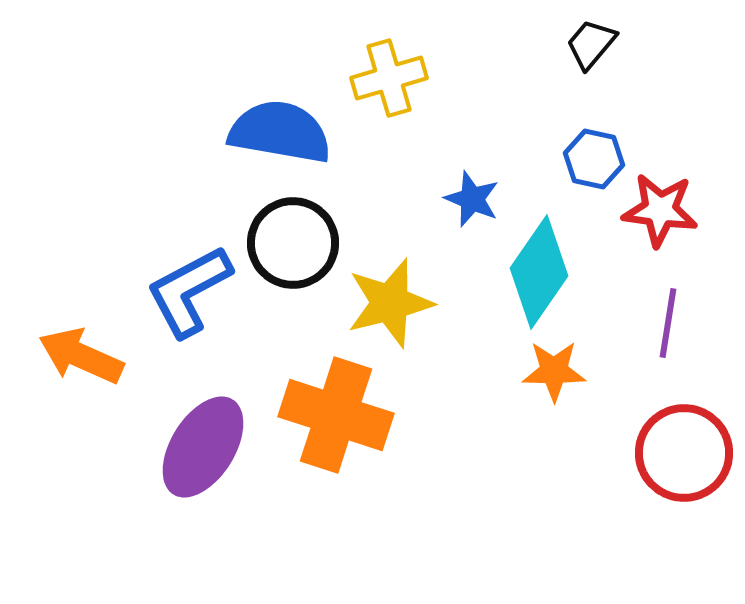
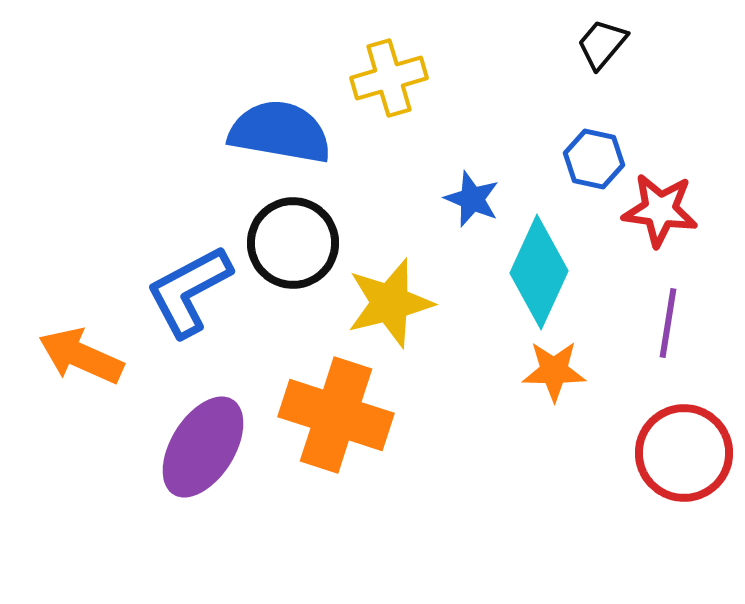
black trapezoid: moved 11 px right
cyan diamond: rotated 10 degrees counterclockwise
